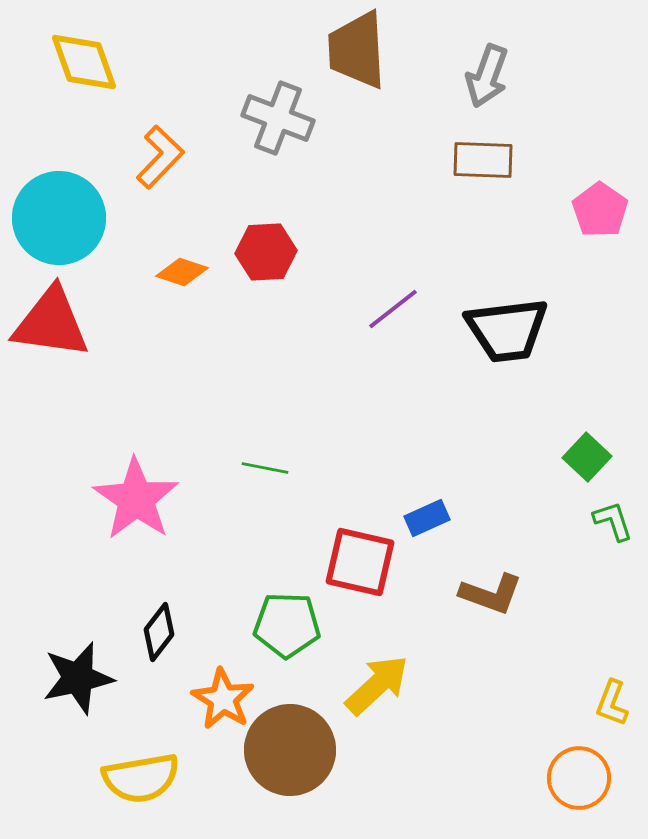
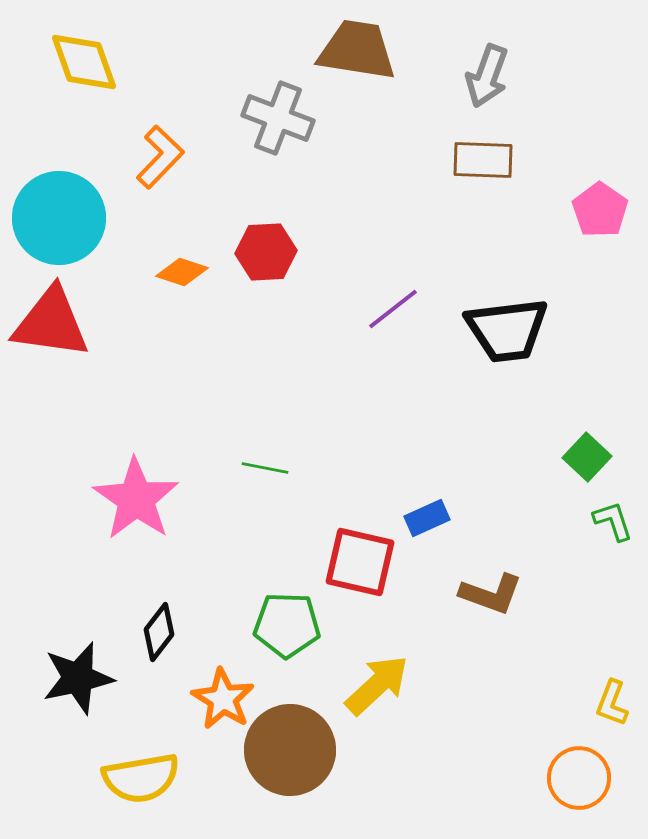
brown trapezoid: rotated 102 degrees clockwise
